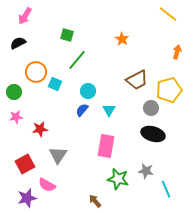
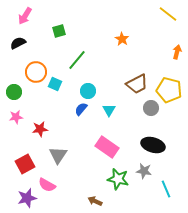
green square: moved 8 px left, 4 px up; rotated 32 degrees counterclockwise
brown trapezoid: moved 4 px down
yellow pentagon: rotated 30 degrees clockwise
blue semicircle: moved 1 px left, 1 px up
black ellipse: moved 11 px down
pink rectangle: moved 1 px right, 1 px down; rotated 65 degrees counterclockwise
gray star: moved 2 px left
brown arrow: rotated 24 degrees counterclockwise
